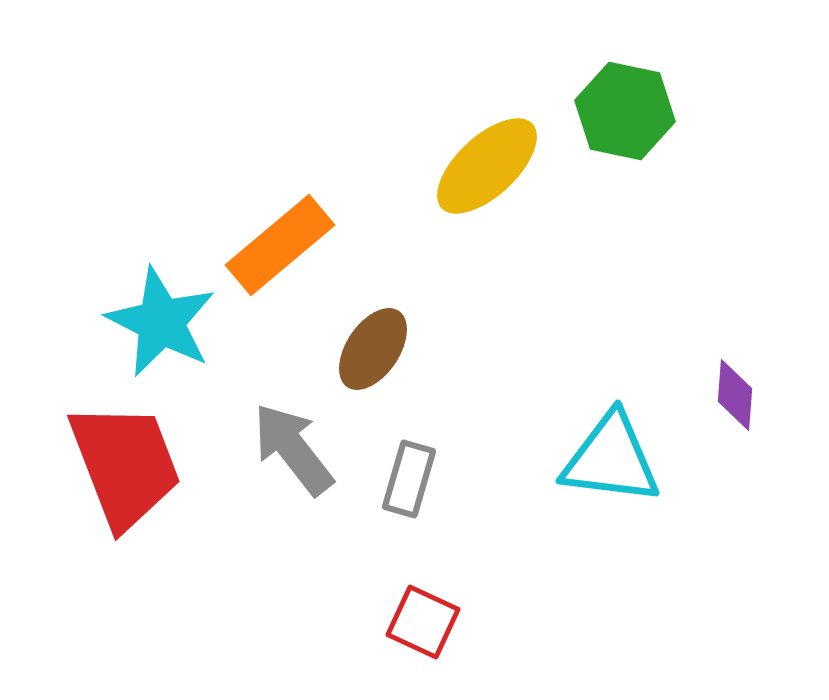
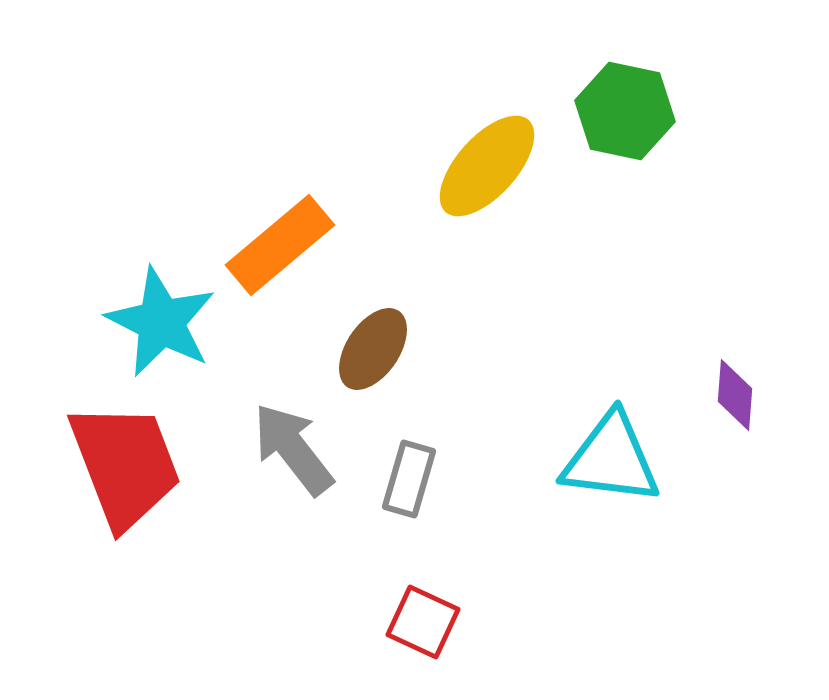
yellow ellipse: rotated 5 degrees counterclockwise
